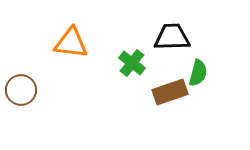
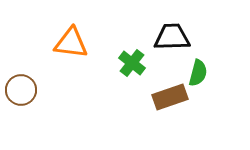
brown rectangle: moved 5 px down
